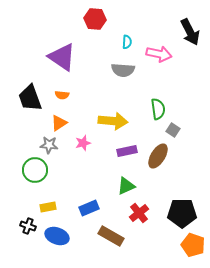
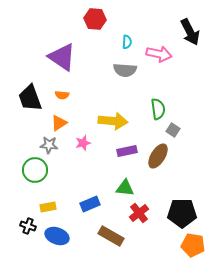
gray semicircle: moved 2 px right
green triangle: moved 1 px left, 2 px down; rotated 30 degrees clockwise
blue rectangle: moved 1 px right, 4 px up
orange pentagon: rotated 10 degrees counterclockwise
